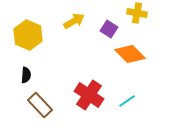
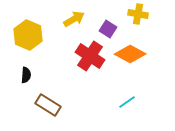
yellow cross: moved 1 px right, 1 px down
yellow arrow: moved 2 px up
purple square: moved 1 px left
orange diamond: rotated 16 degrees counterclockwise
red cross: moved 1 px right, 39 px up
cyan line: moved 1 px down
brown rectangle: moved 8 px right; rotated 15 degrees counterclockwise
